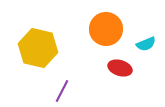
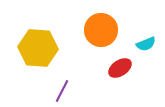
orange circle: moved 5 px left, 1 px down
yellow hexagon: rotated 9 degrees counterclockwise
red ellipse: rotated 50 degrees counterclockwise
